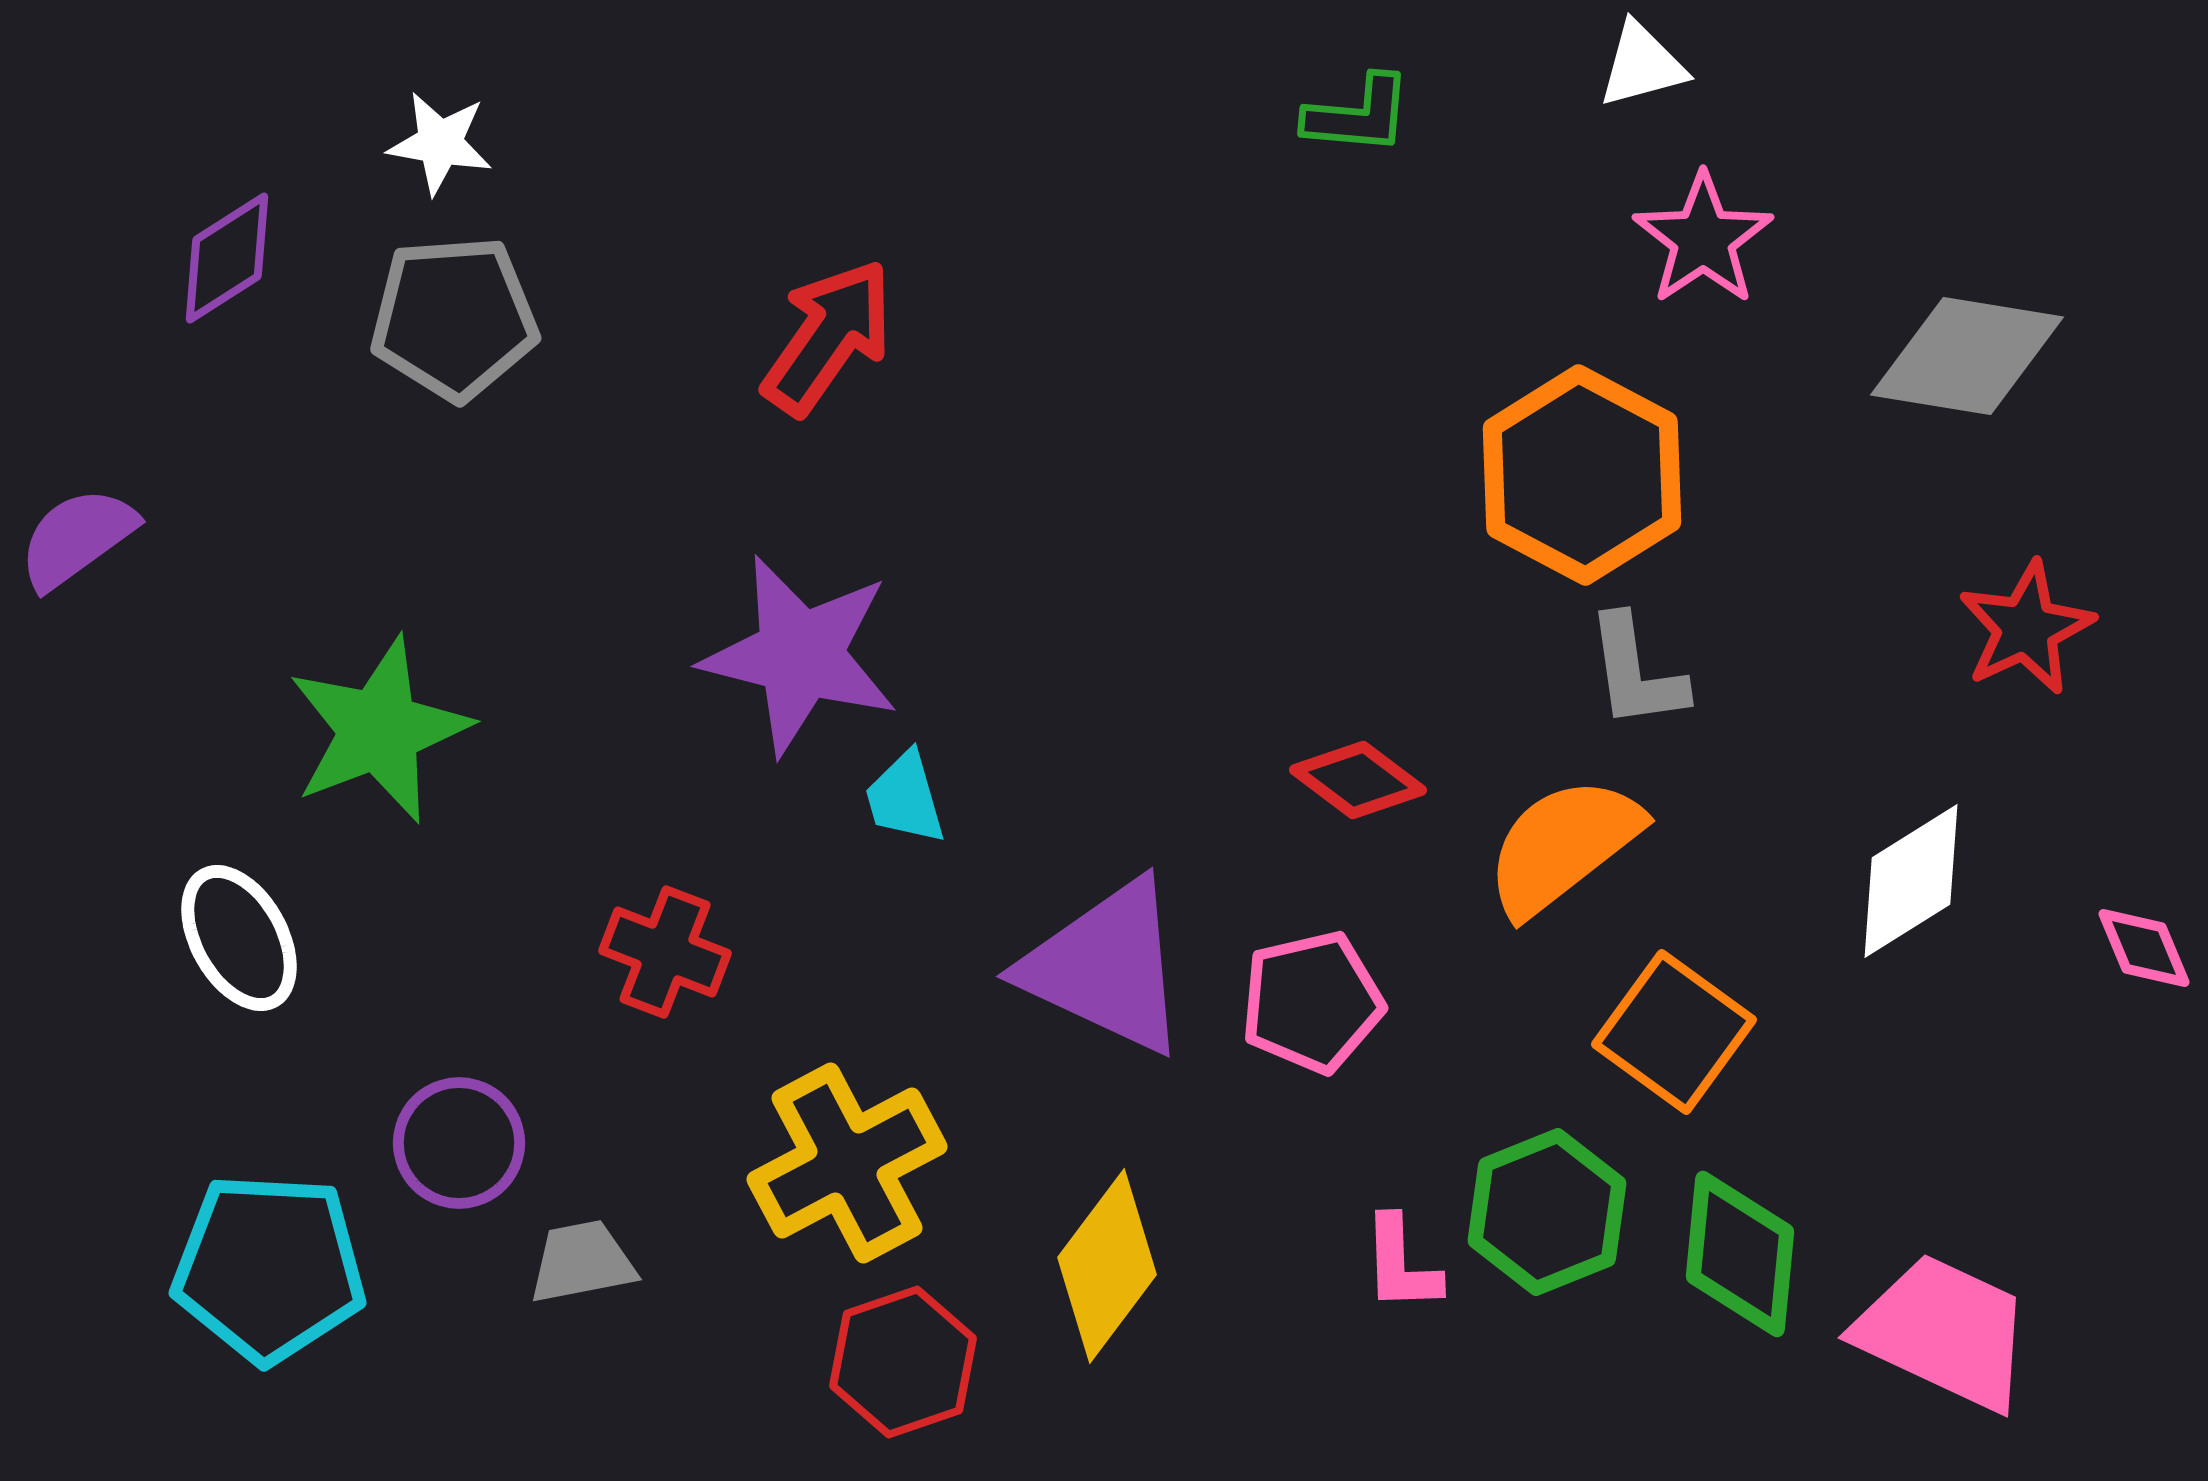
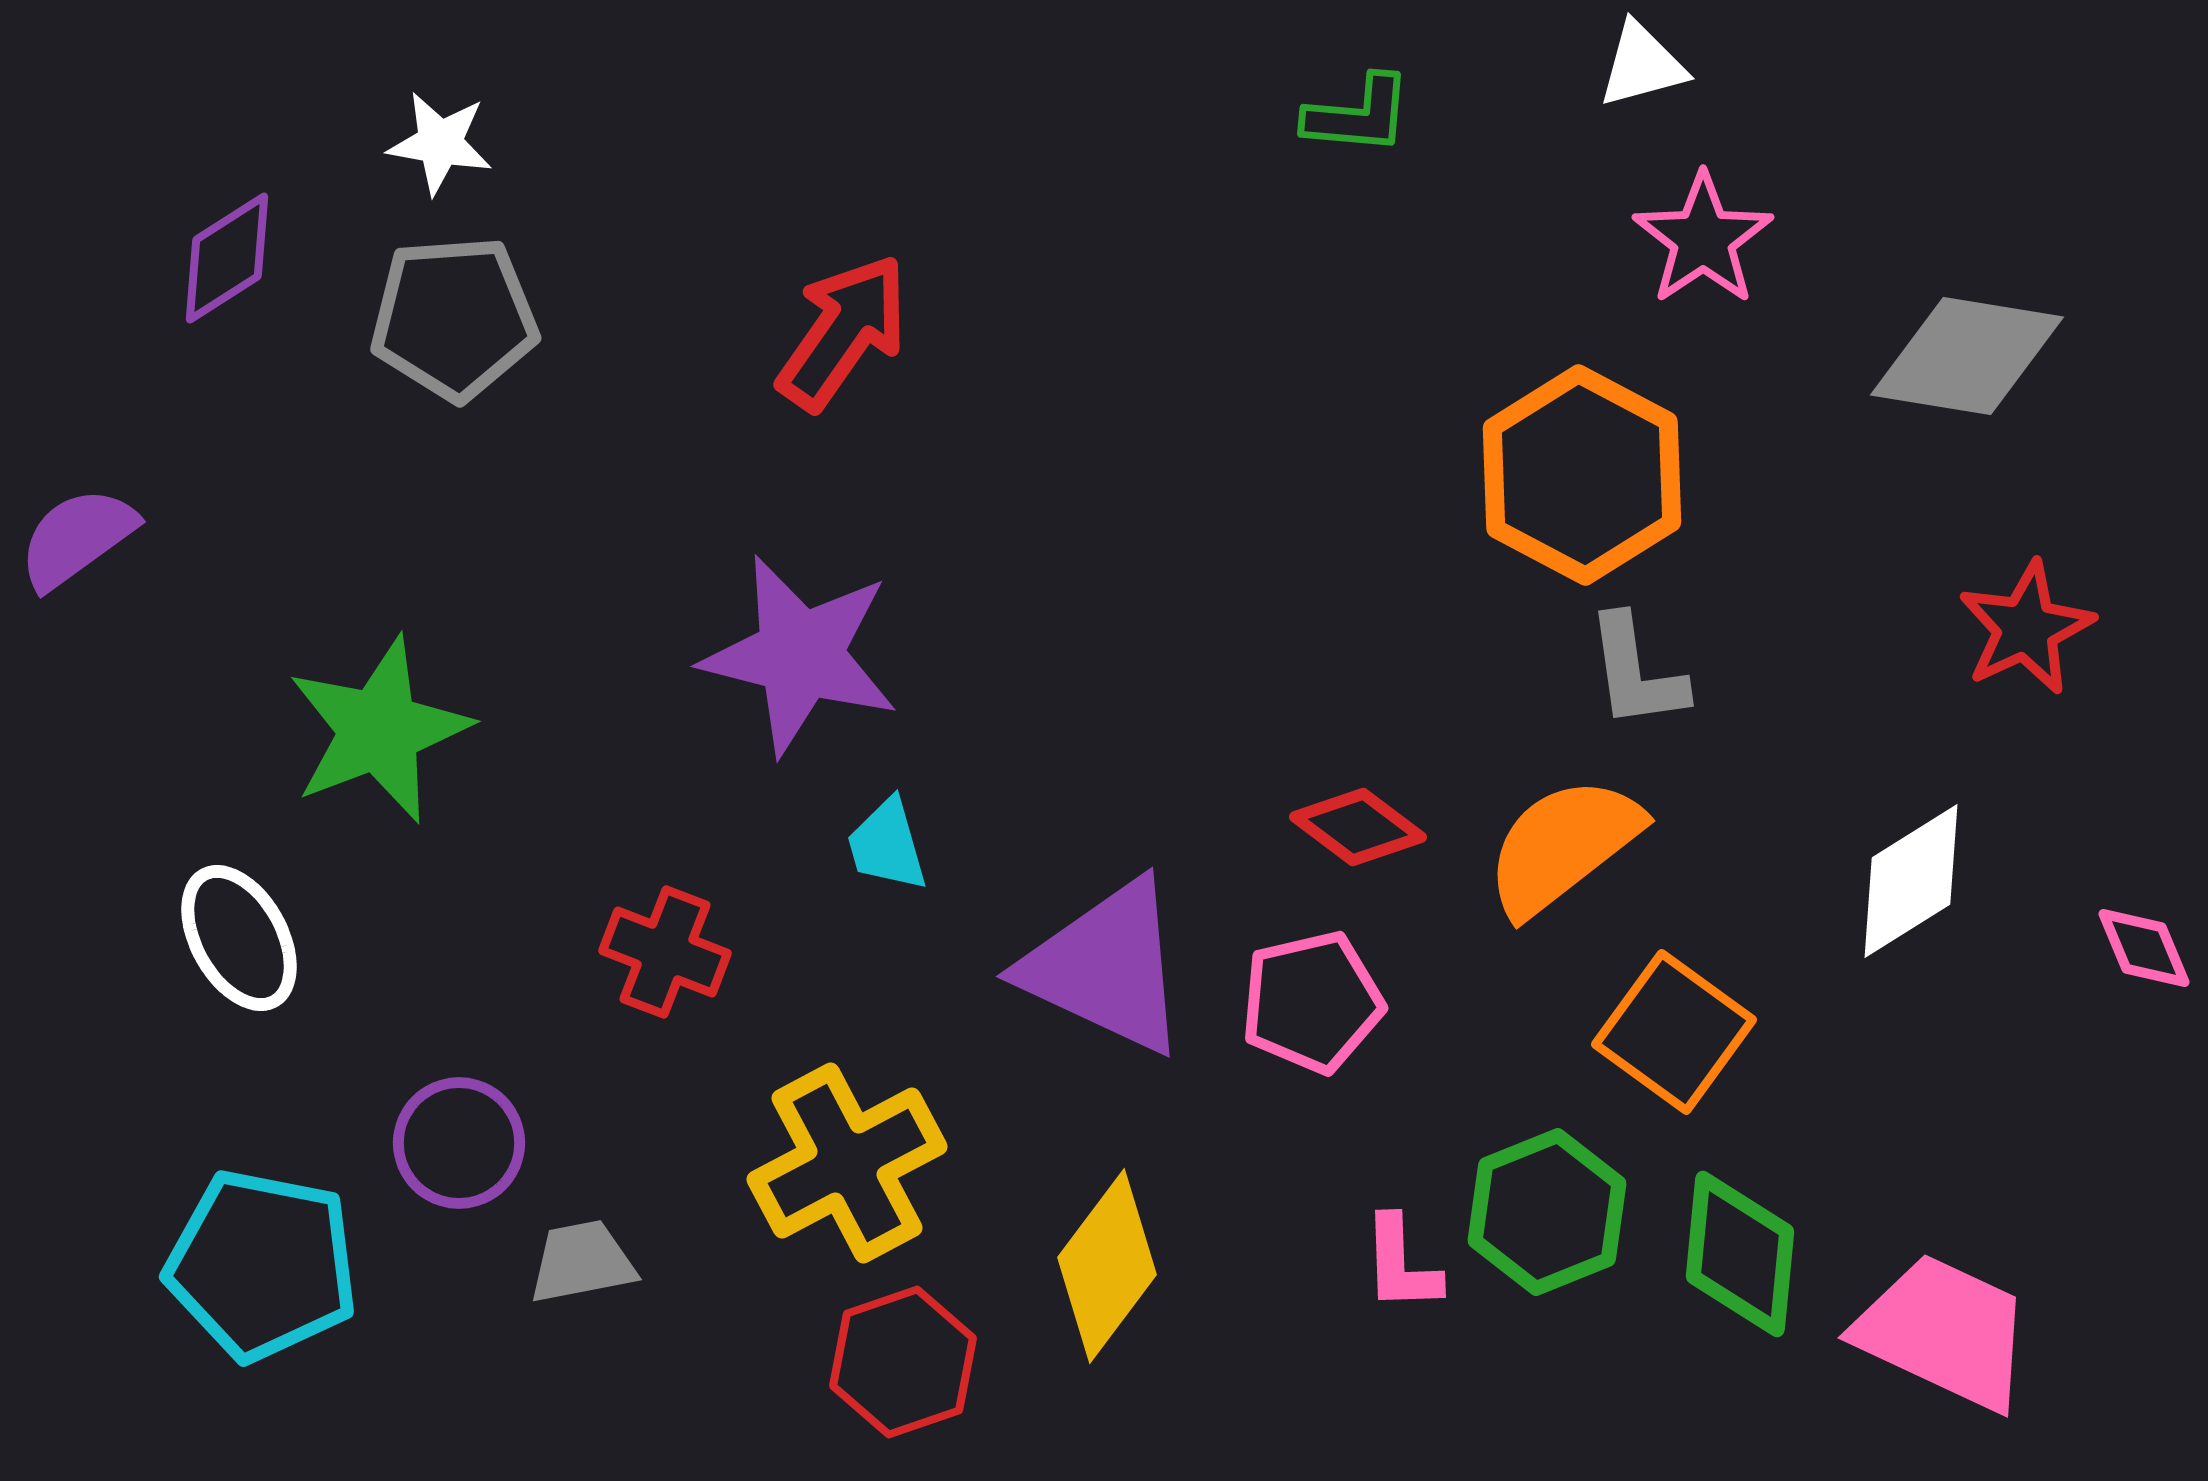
red arrow: moved 15 px right, 5 px up
red diamond: moved 47 px down
cyan trapezoid: moved 18 px left, 47 px down
cyan pentagon: moved 7 px left, 3 px up; rotated 8 degrees clockwise
